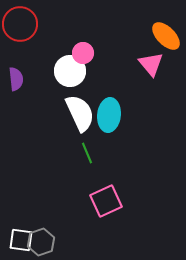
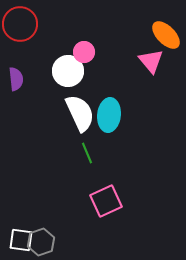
orange ellipse: moved 1 px up
pink circle: moved 1 px right, 1 px up
pink triangle: moved 3 px up
white circle: moved 2 px left
